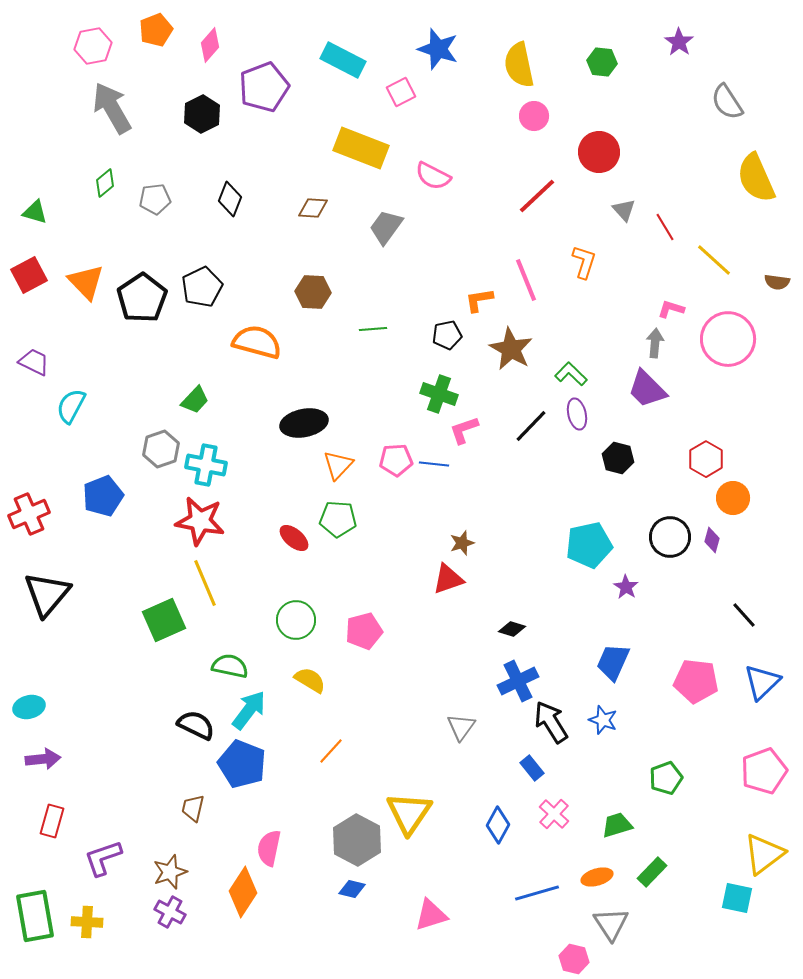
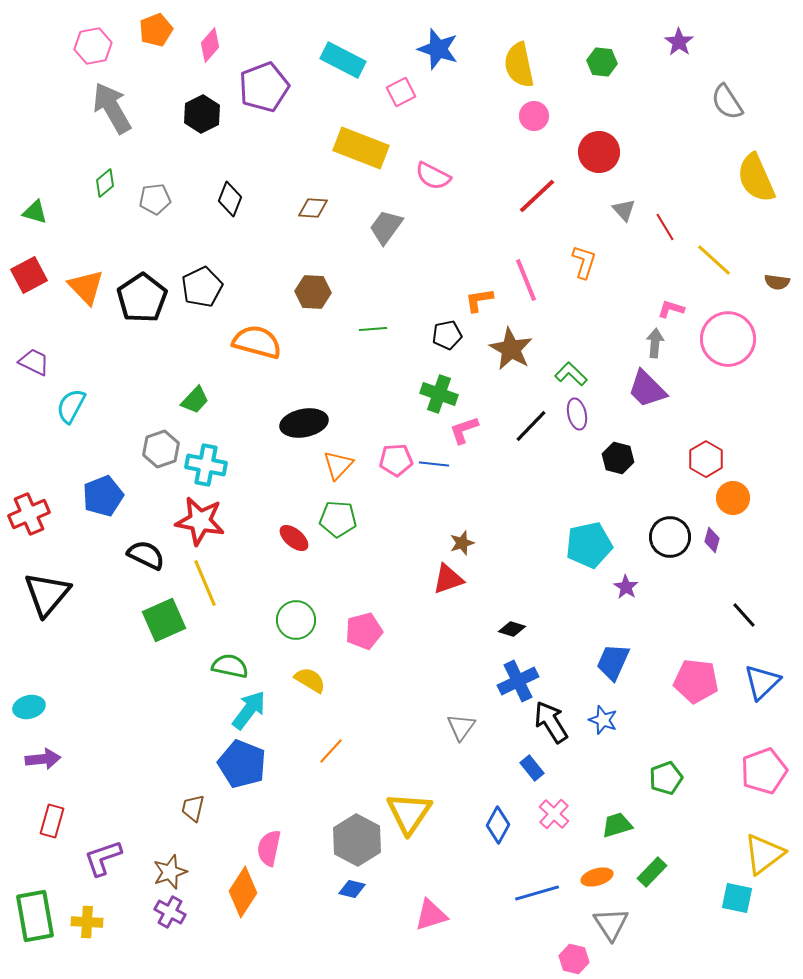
orange triangle at (86, 282): moved 5 px down
black semicircle at (196, 725): moved 50 px left, 170 px up
